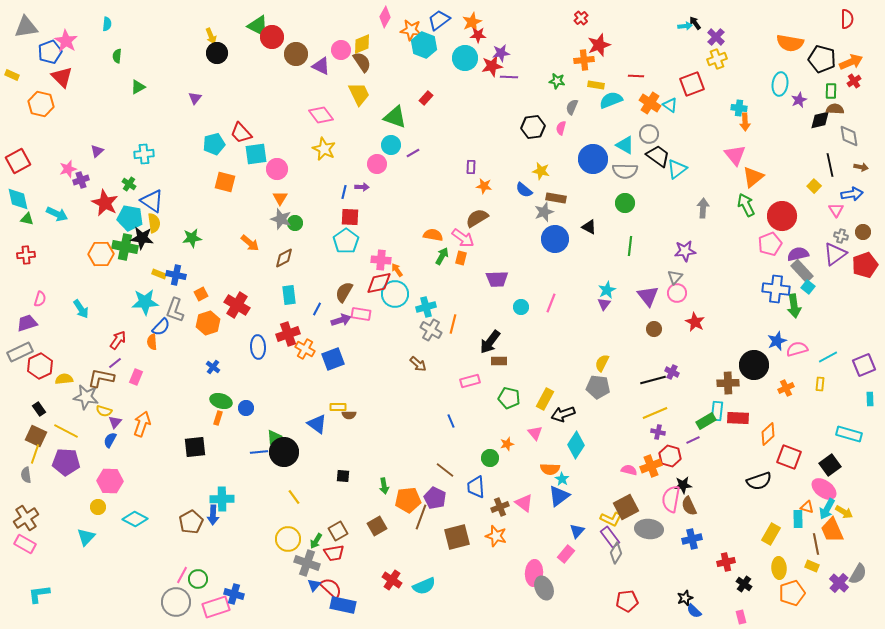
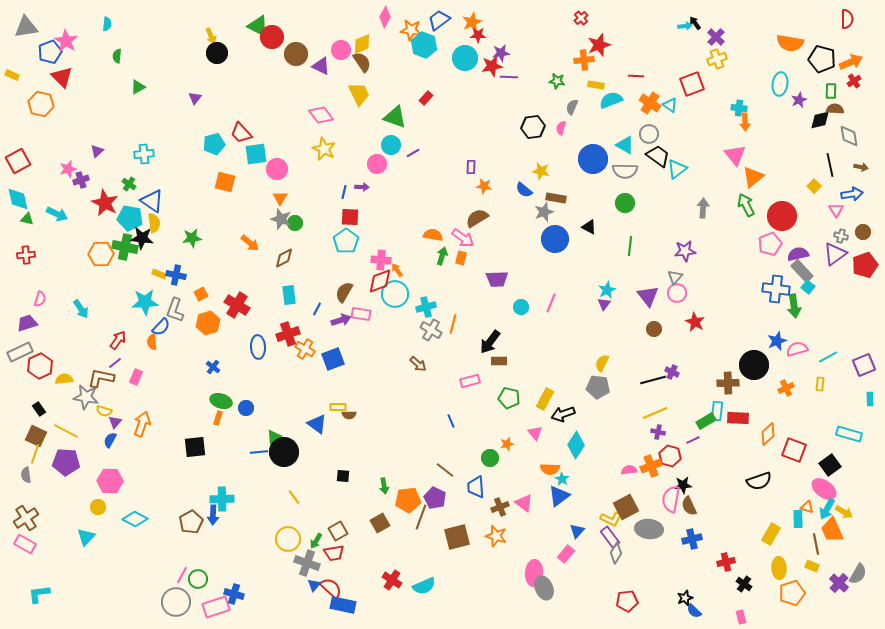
green arrow at (442, 256): rotated 12 degrees counterclockwise
red diamond at (379, 283): moved 1 px right, 2 px up; rotated 8 degrees counterclockwise
red square at (789, 457): moved 5 px right, 7 px up
pink semicircle at (629, 470): rotated 21 degrees counterclockwise
brown square at (377, 526): moved 3 px right, 3 px up
